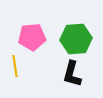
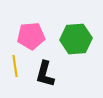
pink pentagon: moved 1 px left, 1 px up
black L-shape: moved 27 px left
